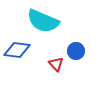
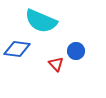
cyan semicircle: moved 2 px left
blue diamond: moved 1 px up
